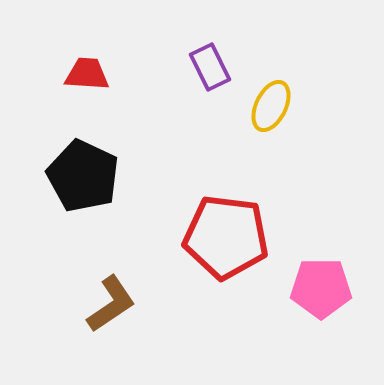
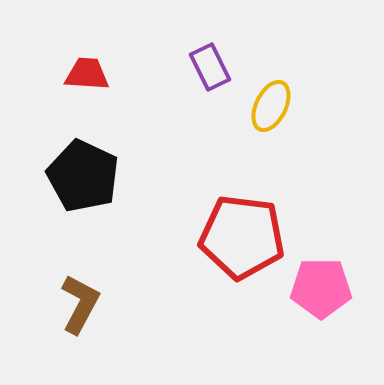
red pentagon: moved 16 px right
brown L-shape: moved 31 px left; rotated 28 degrees counterclockwise
